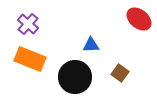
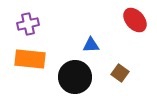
red ellipse: moved 4 px left, 1 px down; rotated 10 degrees clockwise
purple cross: rotated 35 degrees clockwise
orange rectangle: rotated 16 degrees counterclockwise
